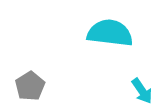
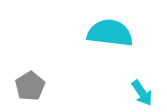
cyan arrow: moved 2 px down
